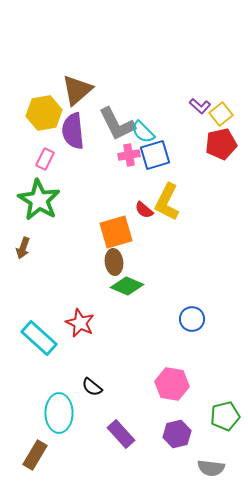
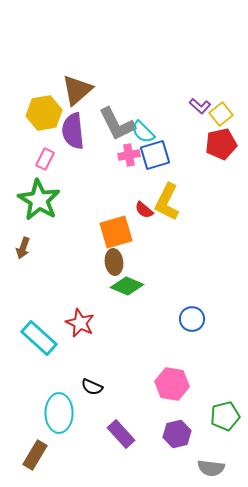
black semicircle: rotated 15 degrees counterclockwise
